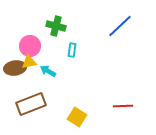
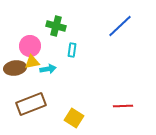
yellow triangle: moved 3 px right
cyan arrow: moved 2 px up; rotated 140 degrees clockwise
yellow square: moved 3 px left, 1 px down
